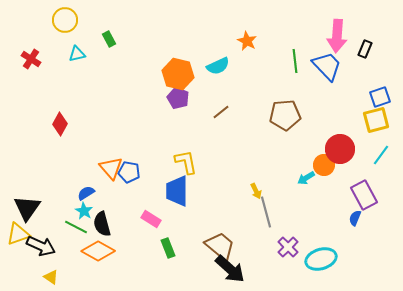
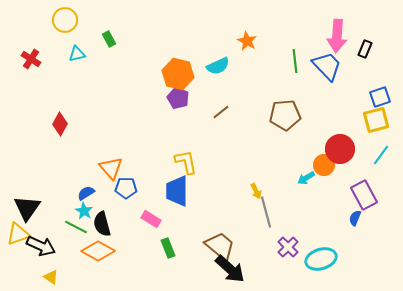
blue pentagon at (129, 172): moved 3 px left, 16 px down; rotated 10 degrees counterclockwise
